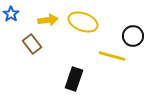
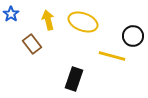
yellow arrow: rotated 96 degrees counterclockwise
